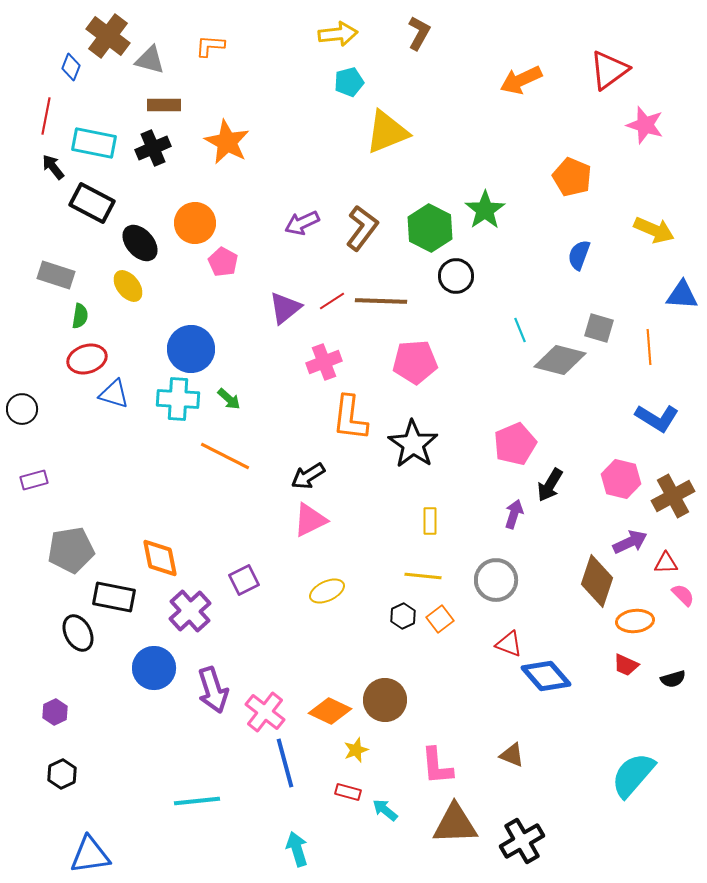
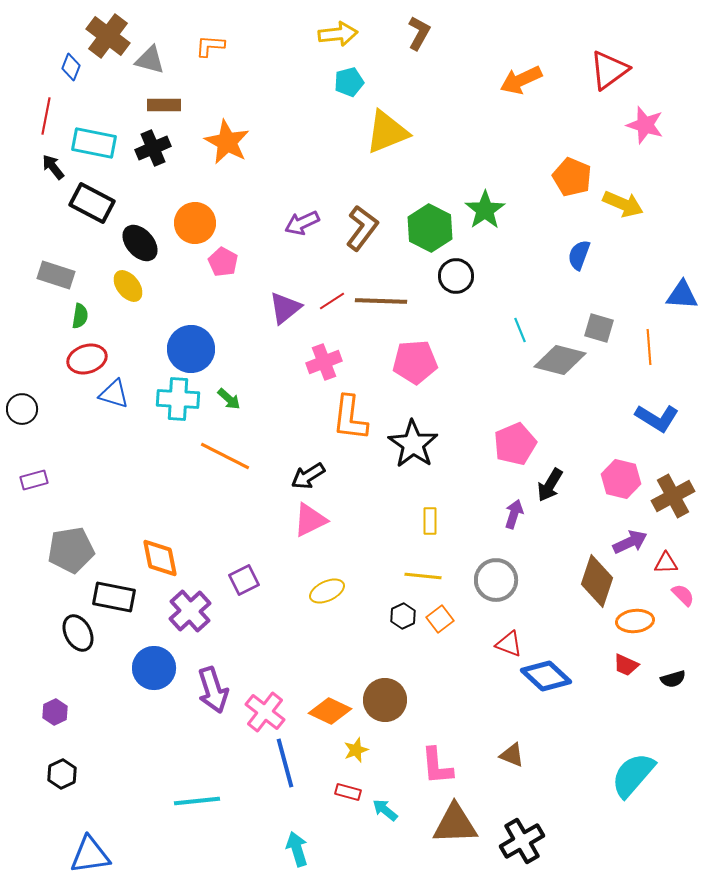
yellow arrow at (654, 230): moved 31 px left, 26 px up
blue diamond at (546, 676): rotated 6 degrees counterclockwise
